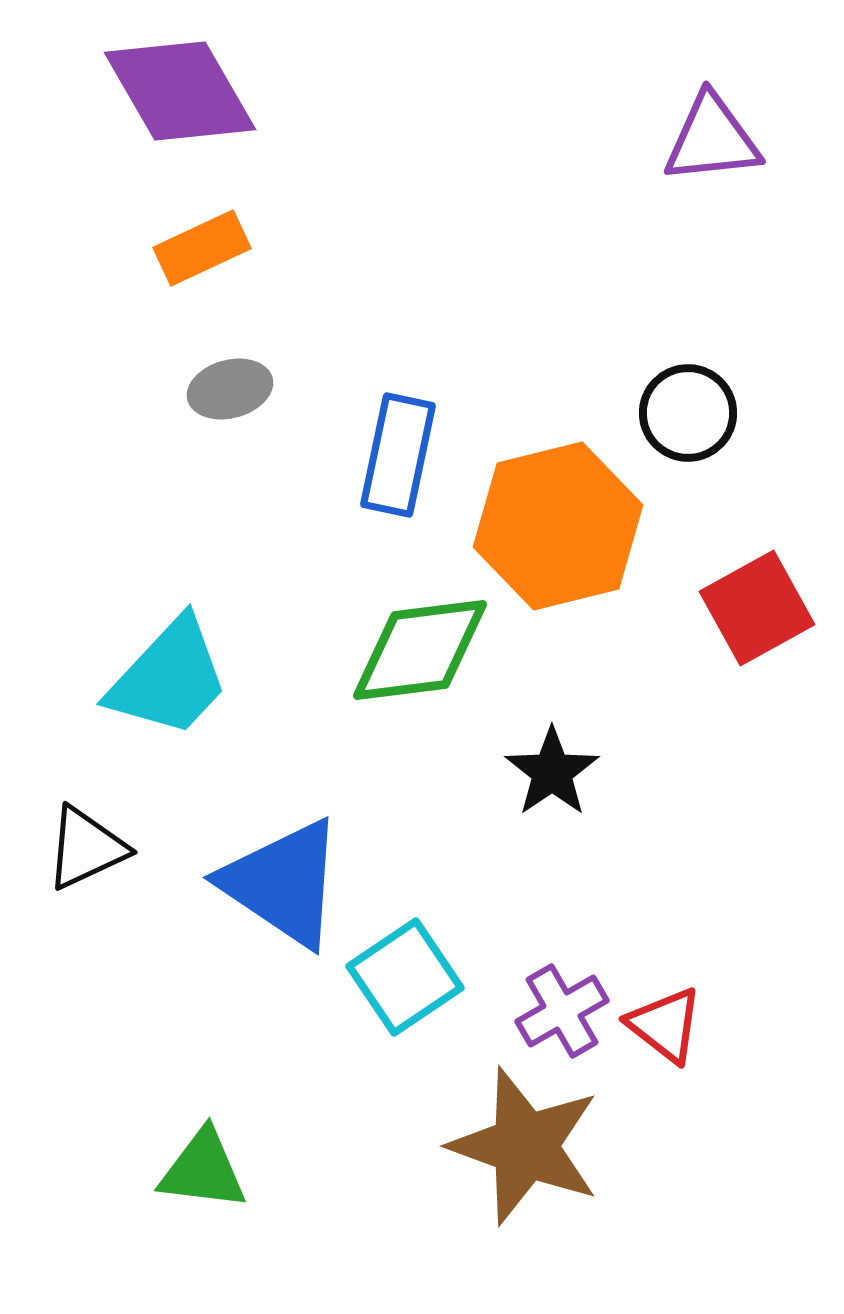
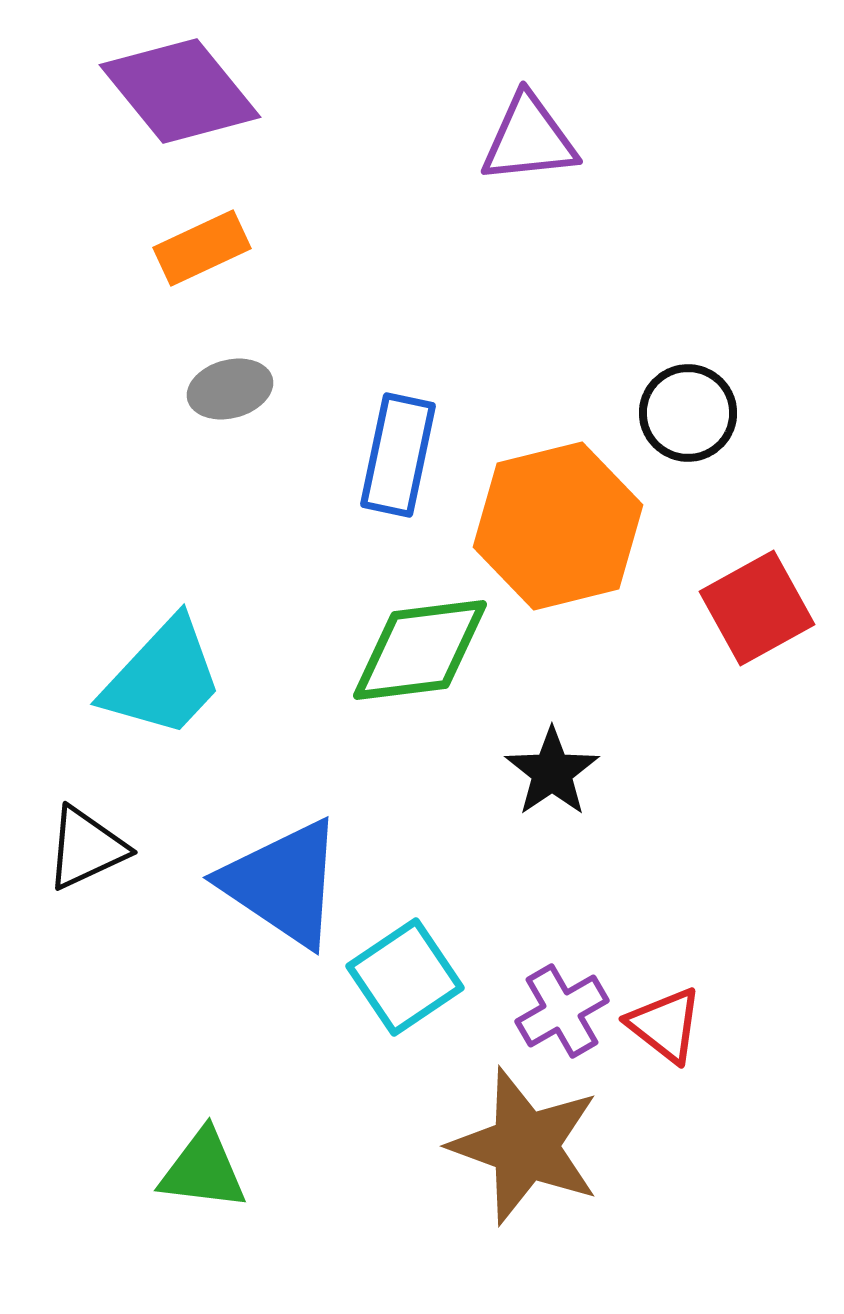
purple diamond: rotated 9 degrees counterclockwise
purple triangle: moved 183 px left
cyan trapezoid: moved 6 px left
